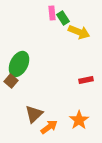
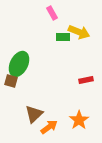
pink rectangle: rotated 24 degrees counterclockwise
green rectangle: moved 19 px down; rotated 56 degrees counterclockwise
brown square: rotated 24 degrees counterclockwise
